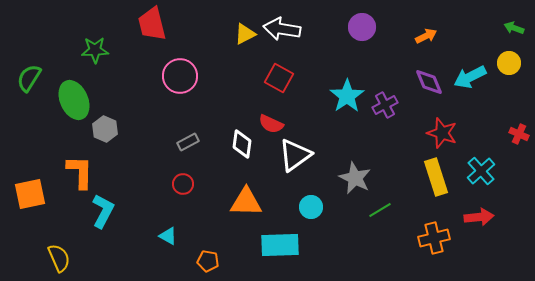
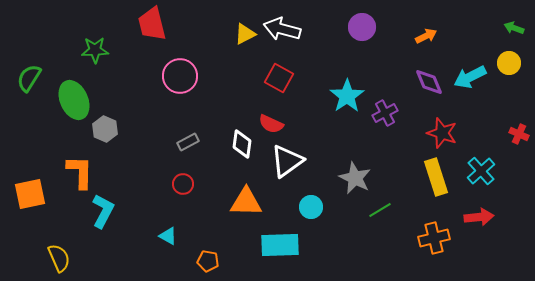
white arrow: rotated 6 degrees clockwise
purple cross: moved 8 px down
white triangle: moved 8 px left, 6 px down
